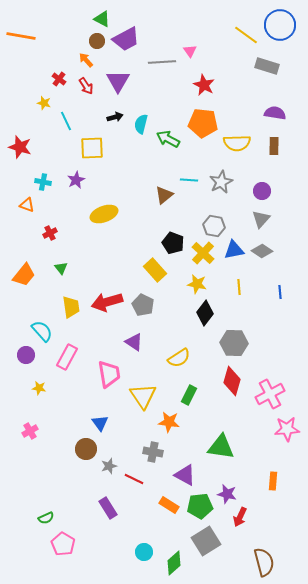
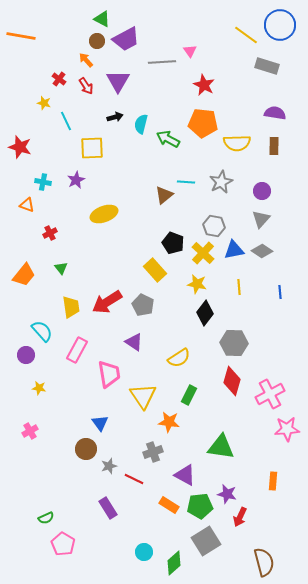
cyan line at (189, 180): moved 3 px left, 2 px down
red arrow at (107, 302): rotated 16 degrees counterclockwise
pink rectangle at (67, 357): moved 10 px right, 7 px up
gray cross at (153, 452): rotated 30 degrees counterclockwise
